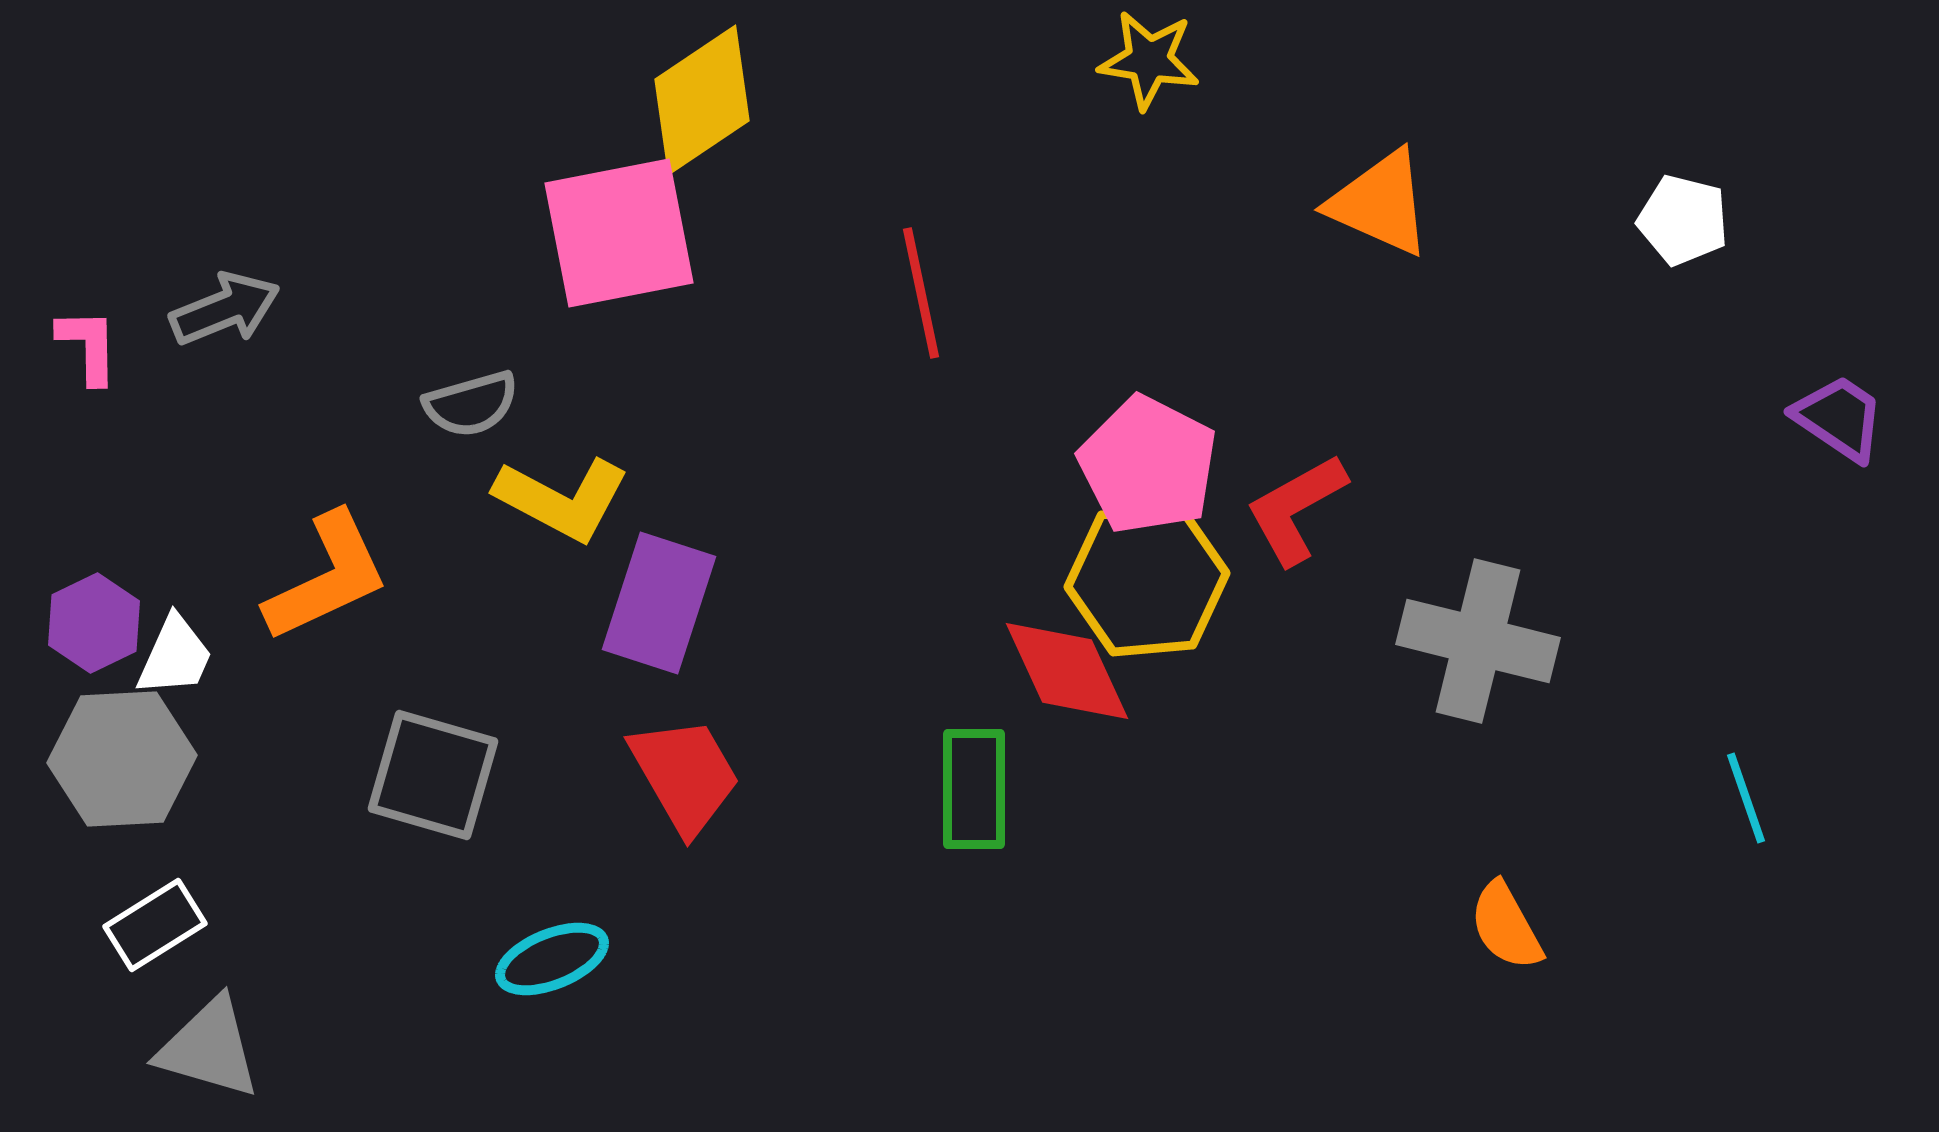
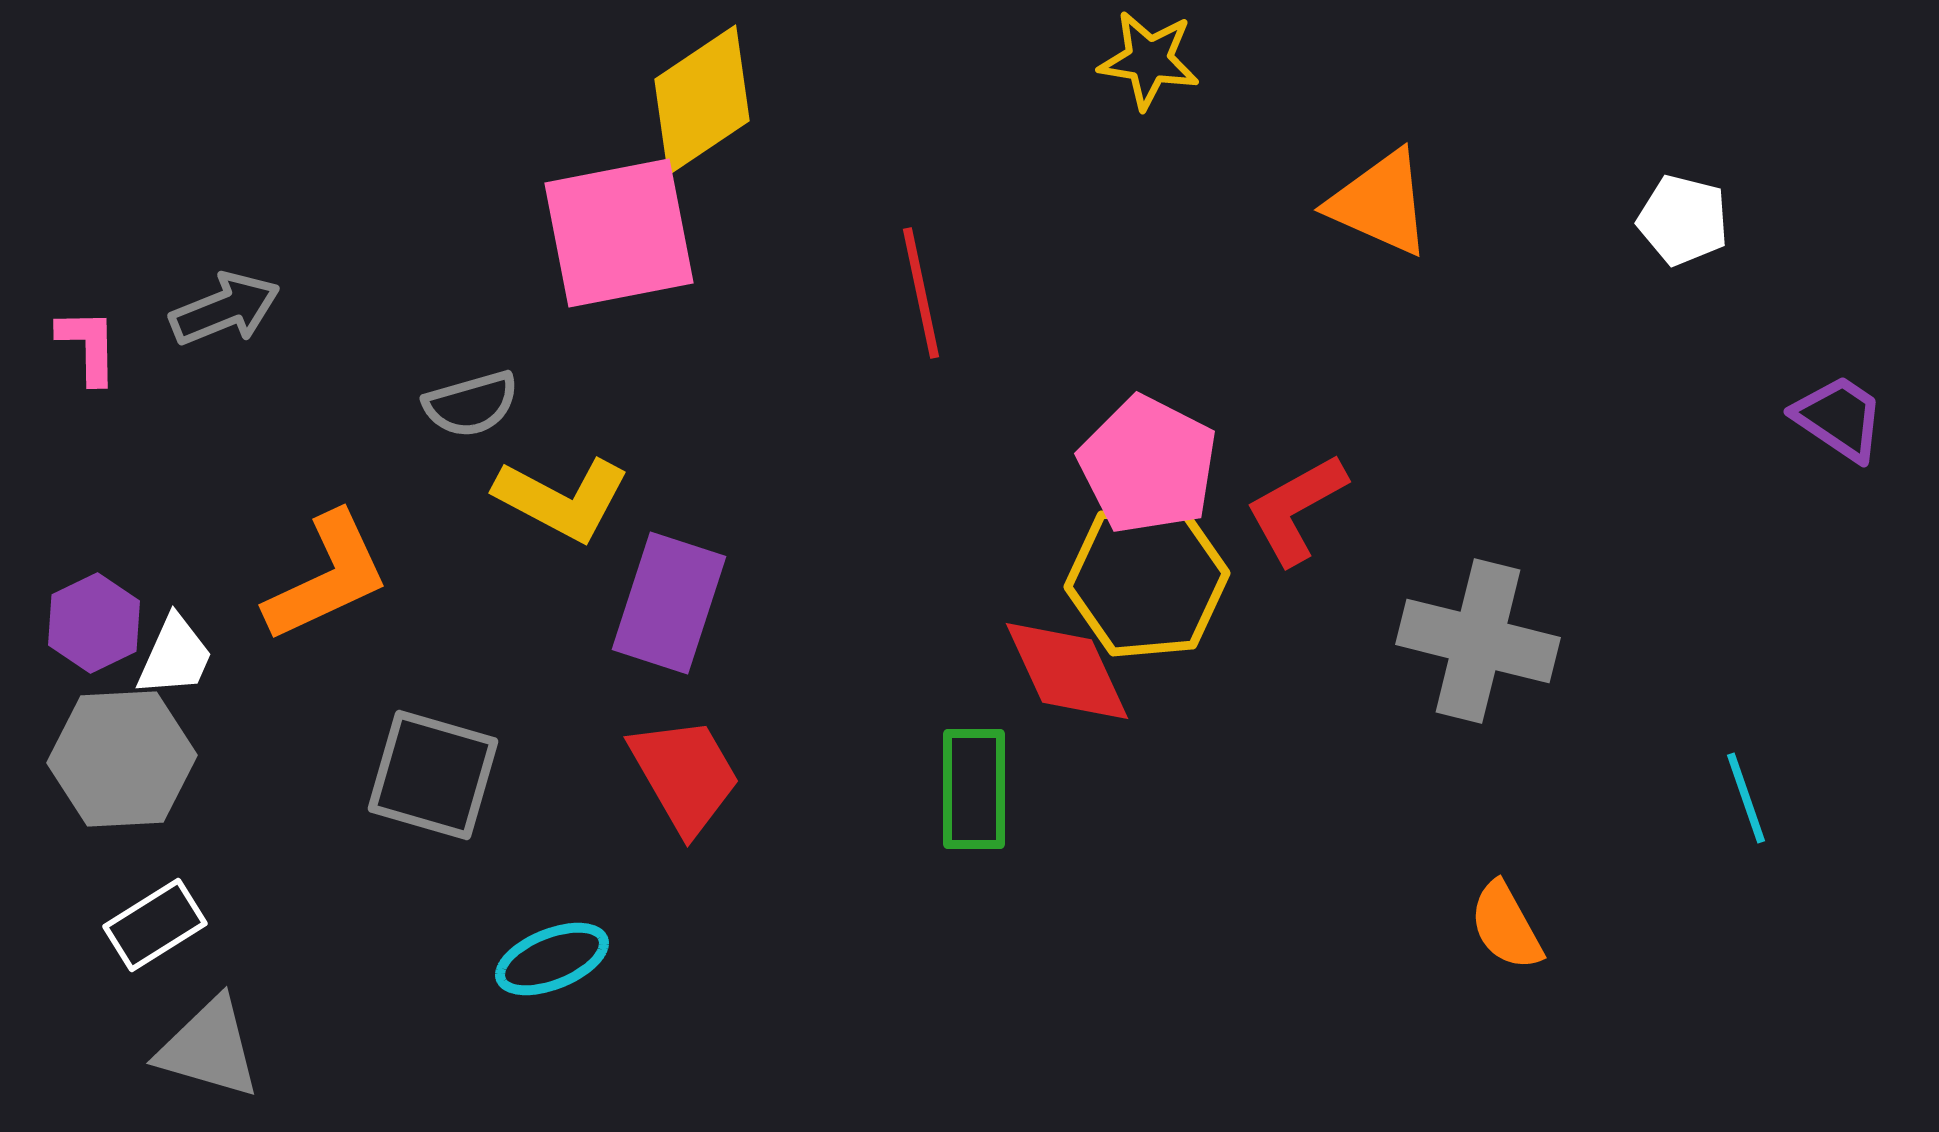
purple rectangle: moved 10 px right
